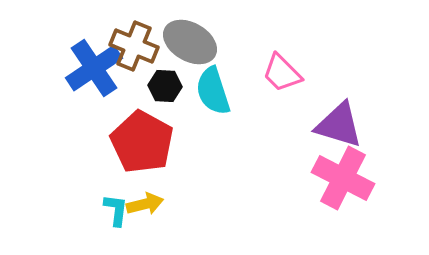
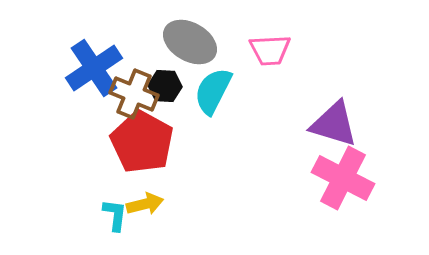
brown cross: moved 48 px down
pink trapezoid: moved 12 px left, 23 px up; rotated 48 degrees counterclockwise
cyan semicircle: rotated 45 degrees clockwise
purple triangle: moved 5 px left, 1 px up
cyan L-shape: moved 1 px left, 5 px down
